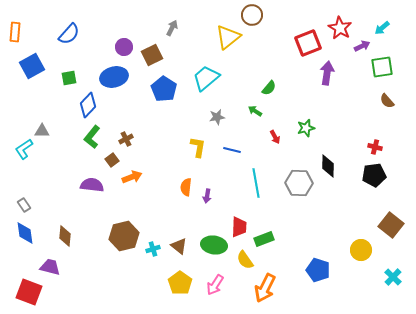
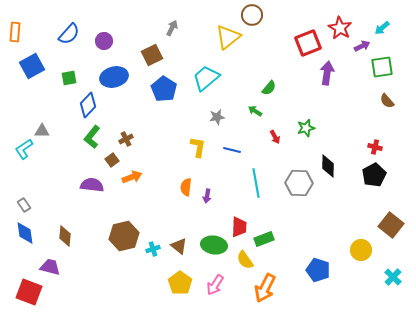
purple circle at (124, 47): moved 20 px left, 6 px up
black pentagon at (374, 175): rotated 20 degrees counterclockwise
